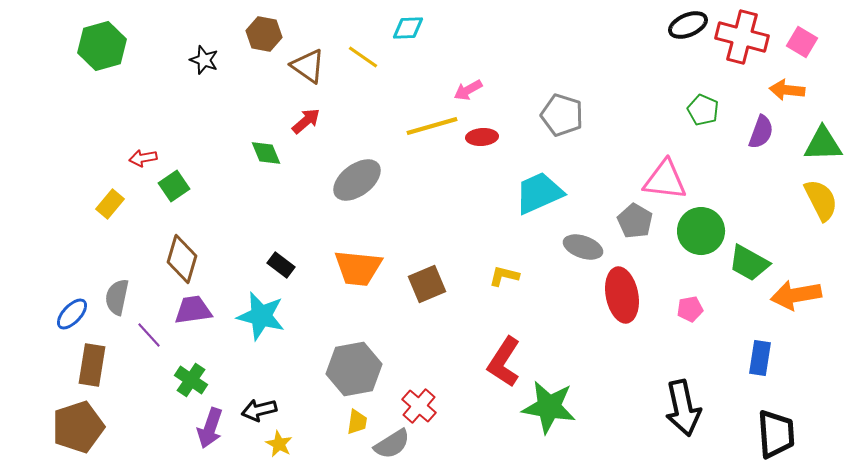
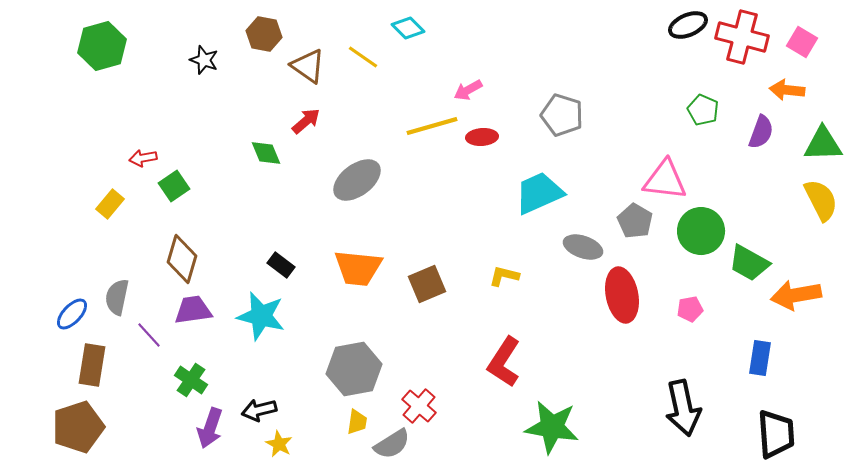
cyan diamond at (408, 28): rotated 48 degrees clockwise
green star at (549, 407): moved 3 px right, 20 px down
